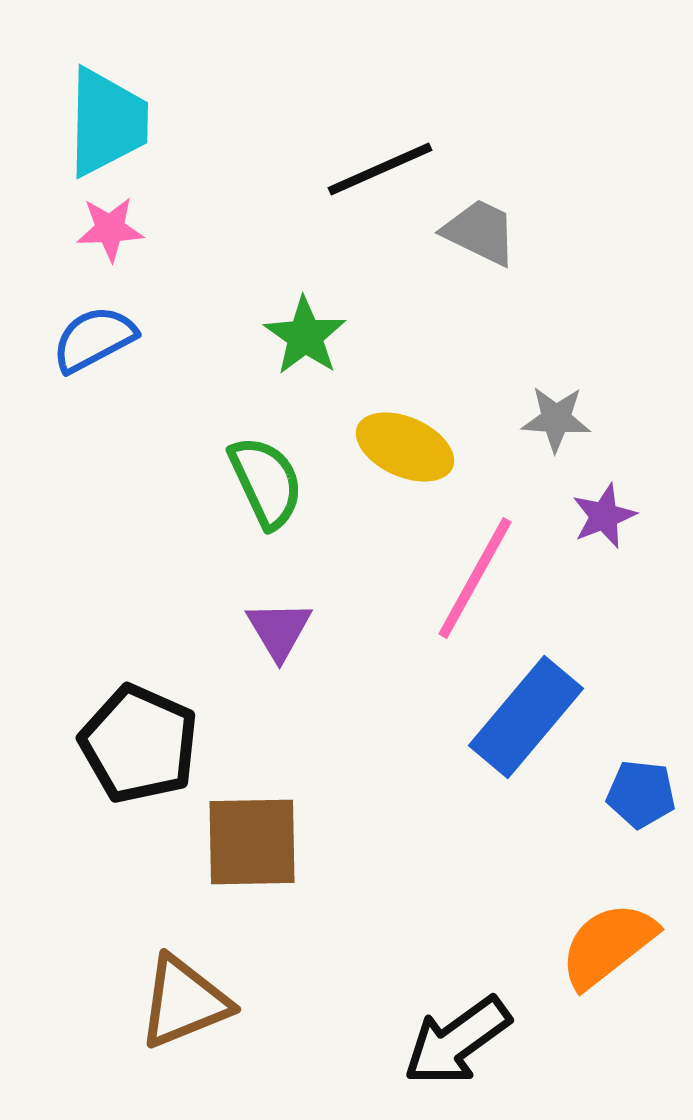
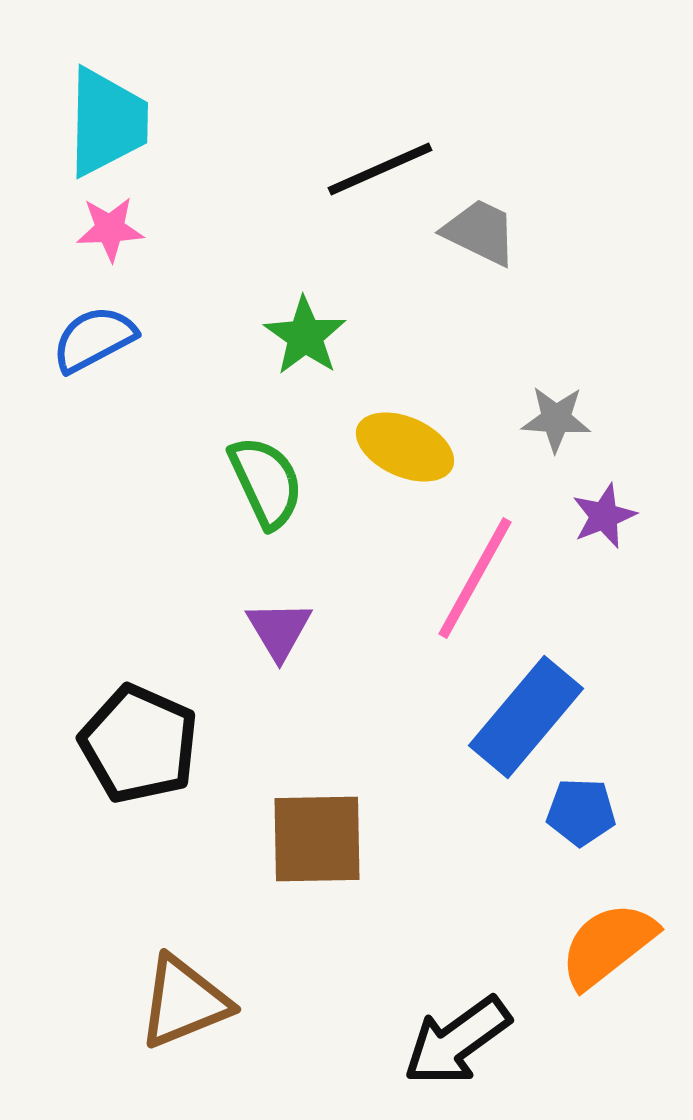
blue pentagon: moved 60 px left, 18 px down; rotated 4 degrees counterclockwise
brown square: moved 65 px right, 3 px up
